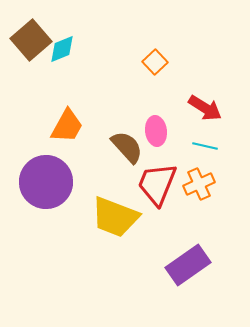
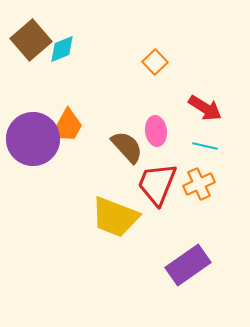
purple circle: moved 13 px left, 43 px up
